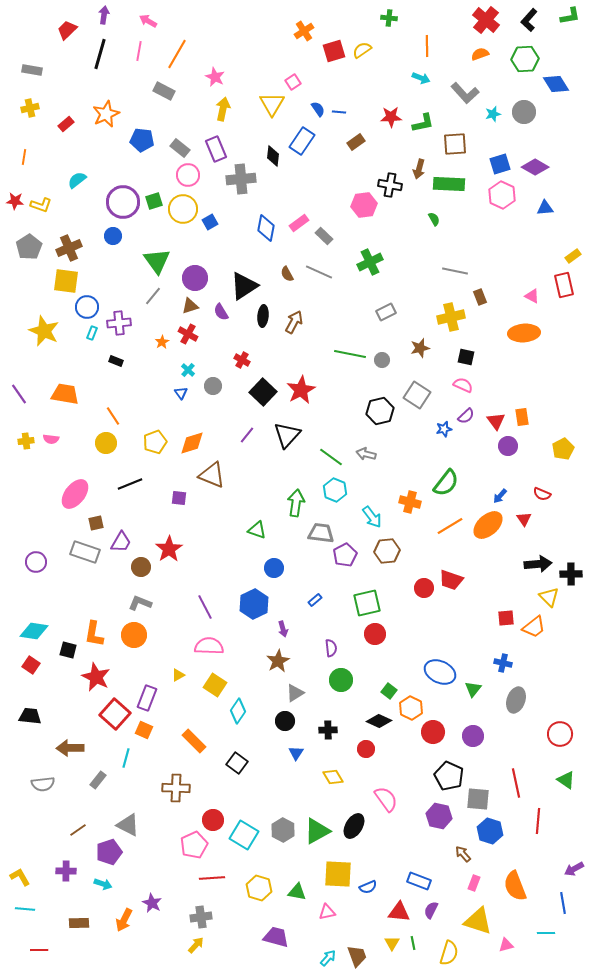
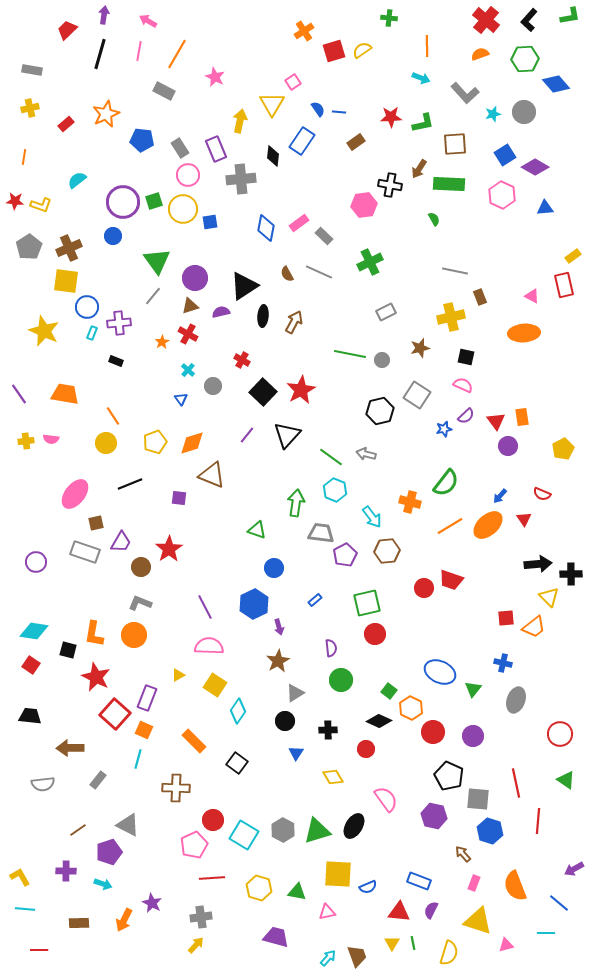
blue diamond at (556, 84): rotated 8 degrees counterclockwise
yellow arrow at (223, 109): moved 17 px right, 12 px down
gray rectangle at (180, 148): rotated 18 degrees clockwise
blue square at (500, 164): moved 5 px right, 9 px up; rotated 15 degrees counterclockwise
brown arrow at (419, 169): rotated 18 degrees clockwise
blue square at (210, 222): rotated 21 degrees clockwise
purple semicircle at (221, 312): rotated 108 degrees clockwise
blue triangle at (181, 393): moved 6 px down
purple arrow at (283, 629): moved 4 px left, 2 px up
cyan line at (126, 758): moved 12 px right, 1 px down
purple hexagon at (439, 816): moved 5 px left
green triangle at (317, 831): rotated 12 degrees clockwise
blue line at (563, 903): moved 4 px left; rotated 40 degrees counterclockwise
